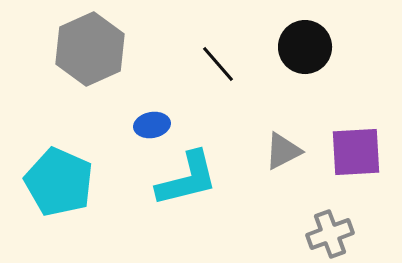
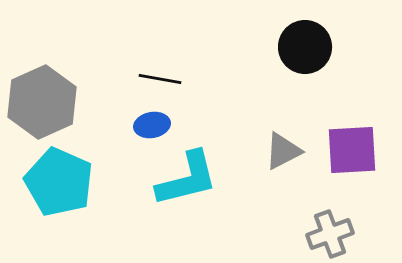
gray hexagon: moved 48 px left, 53 px down
black line: moved 58 px left, 15 px down; rotated 39 degrees counterclockwise
purple square: moved 4 px left, 2 px up
